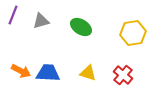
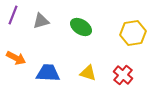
orange arrow: moved 5 px left, 13 px up
